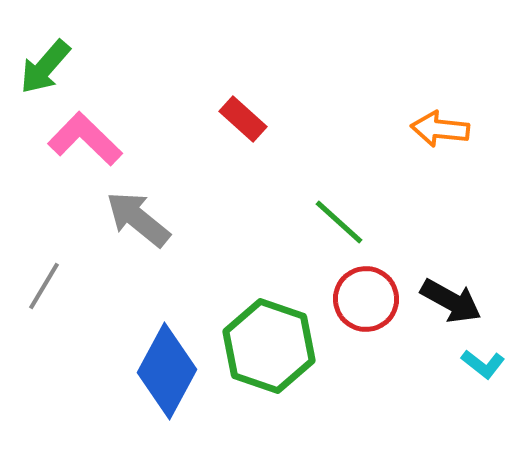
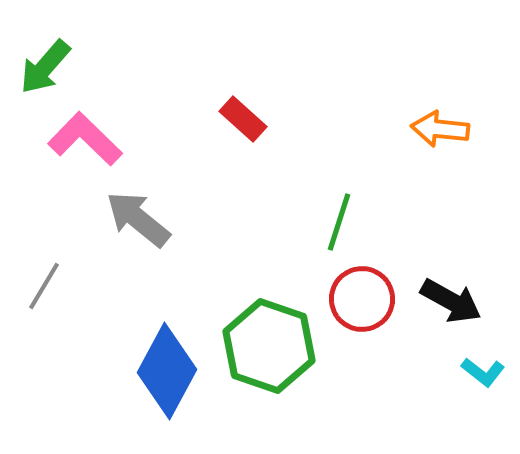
green line: rotated 66 degrees clockwise
red circle: moved 4 px left
cyan L-shape: moved 8 px down
